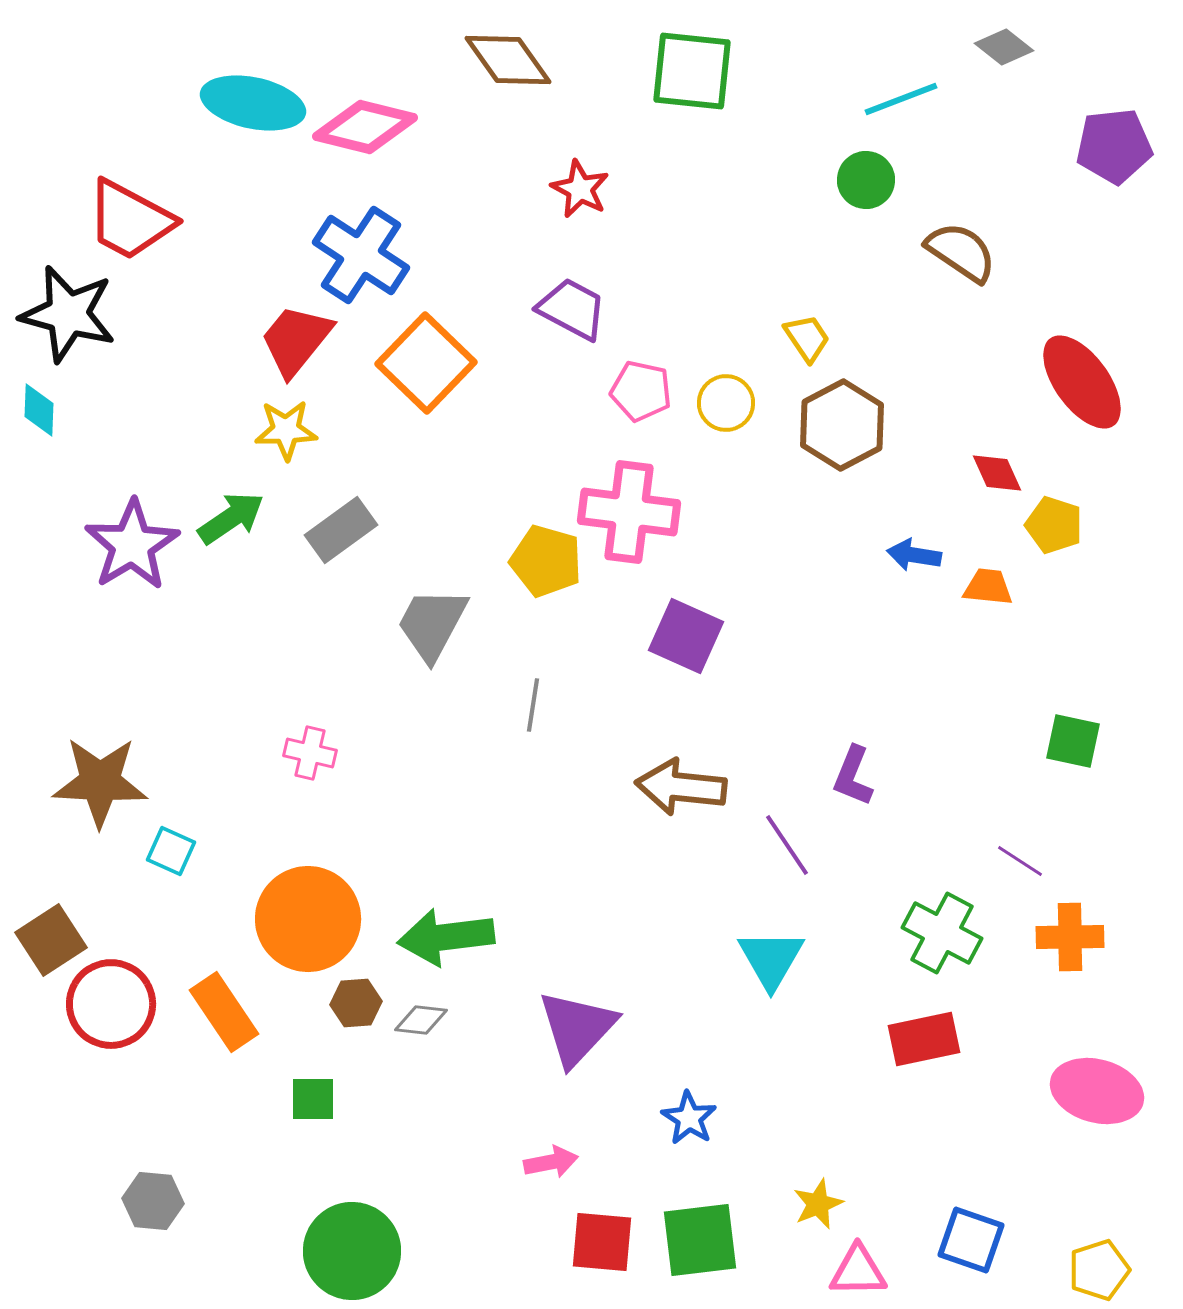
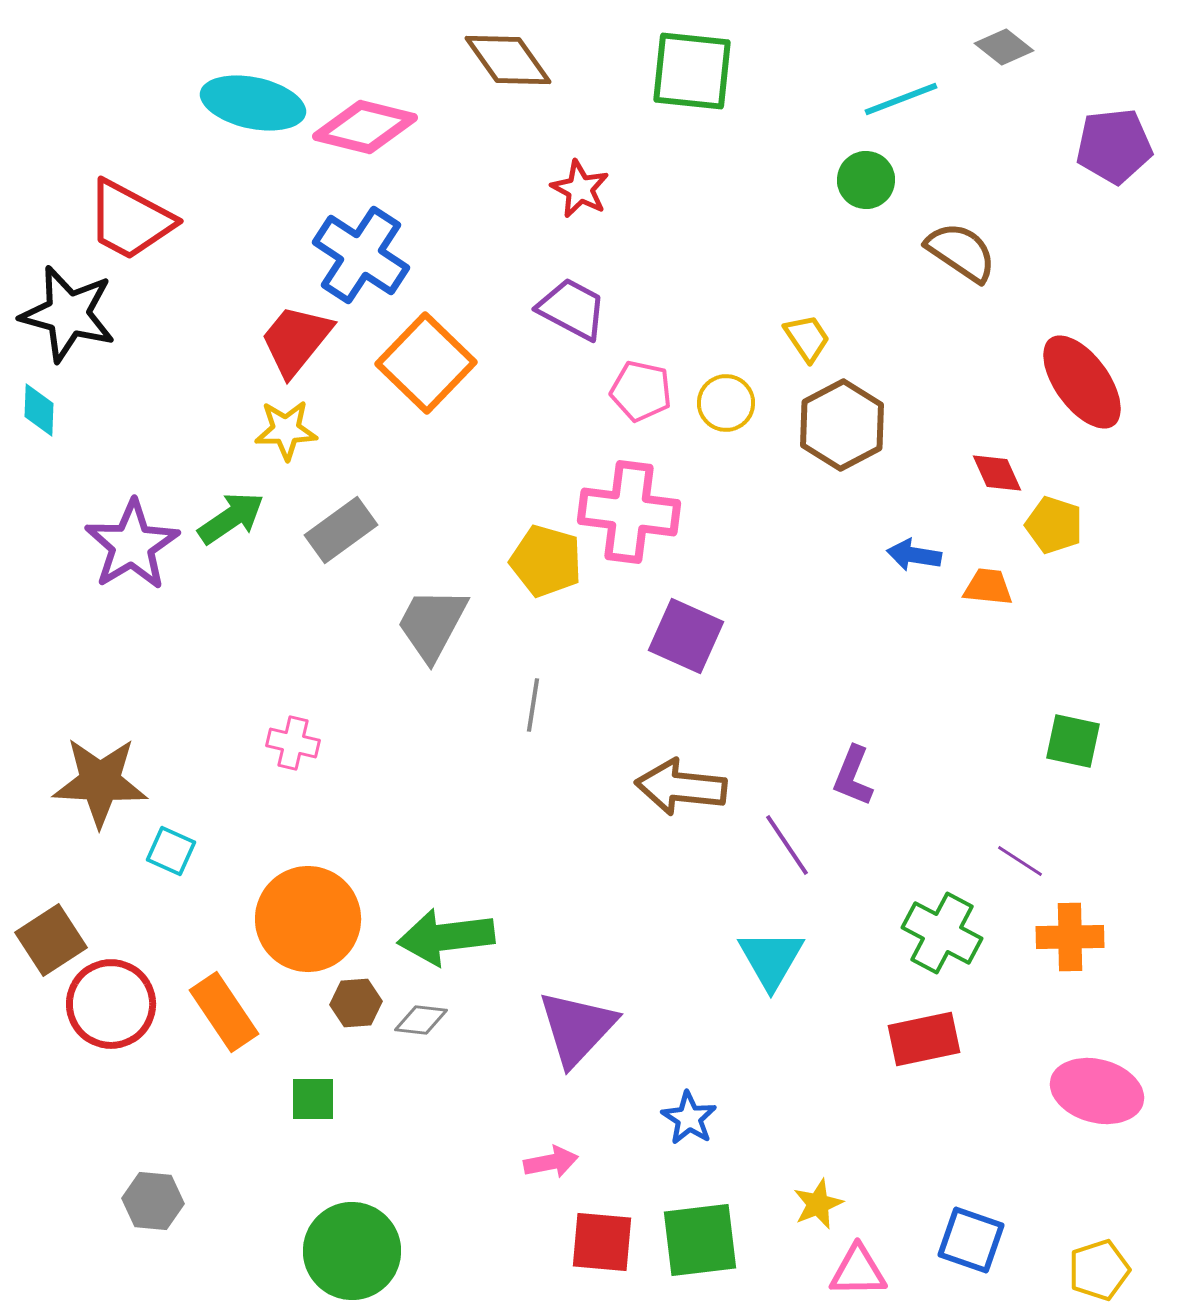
pink cross at (310, 753): moved 17 px left, 10 px up
